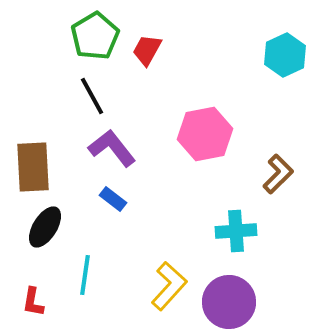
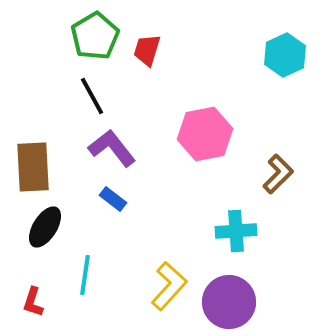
red trapezoid: rotated 12 degrees counterclockwise
red L-shape: rotated 8 degrees clockwise
